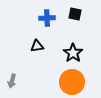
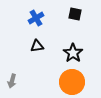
blue cross: moved 11 px left; rotated 28 degrees counterclockwise
